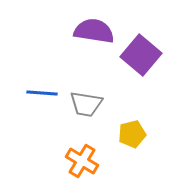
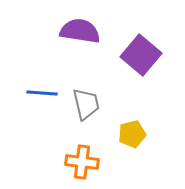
purple semicircle: moved 14 px left
gray trapezoid: rotated 112 degrees counterclockwise
orange cross: moved 1 px down; rotated 24 degrees counterclockwise
